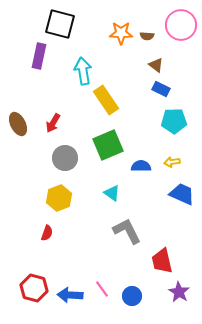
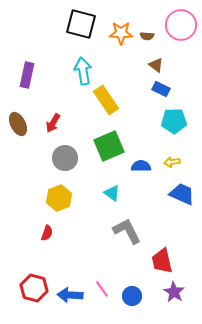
black square: moved 21 px right
purple rectangle: moved 12 px left, 19 px down
green square: moved 1 px right, 1 px down
purple star: moved 5 px left
